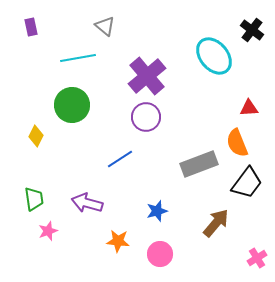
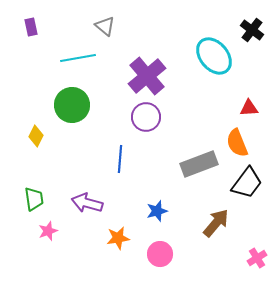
blue line: rotated 52 degrees counterclockwise
orange star: moved 3 px up; rotated 15 degrees counterclockwise
